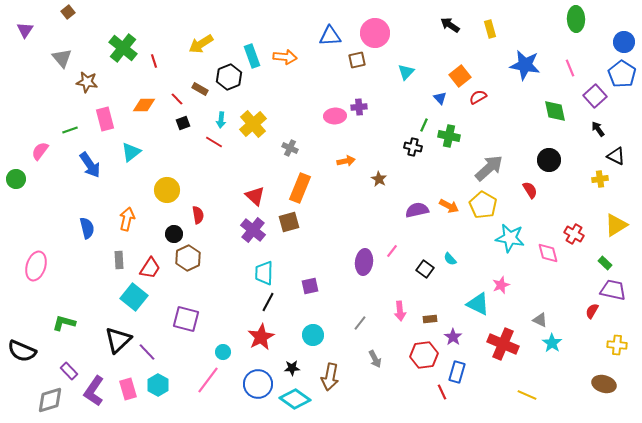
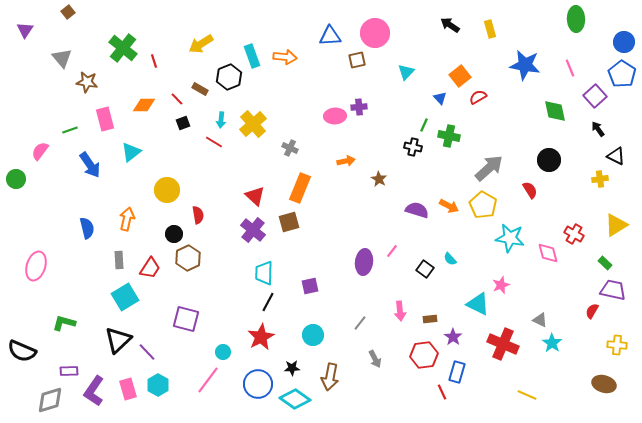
purple semicircle at (417, 210): rotated 30 degrees clockwise
cyan square at (134, 297): moved 9 px left; rotated 20 degrees clockwise
purple rectangle at (69, 371): rotated 48 degrees counterclockwise
